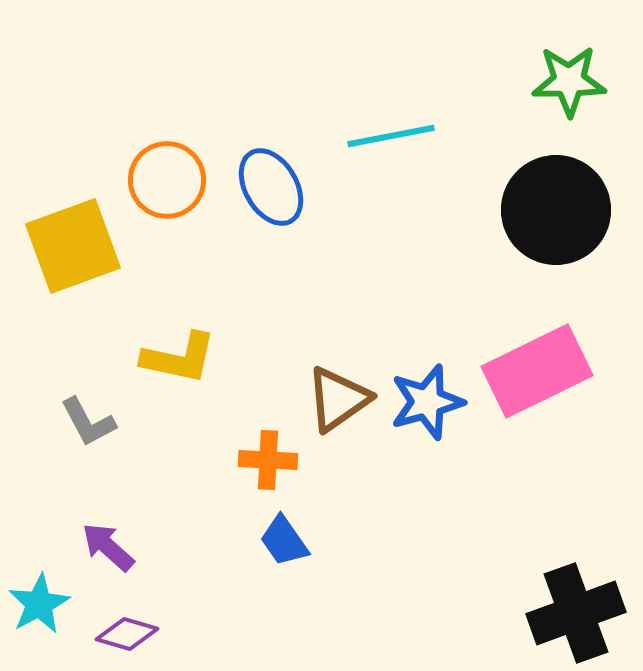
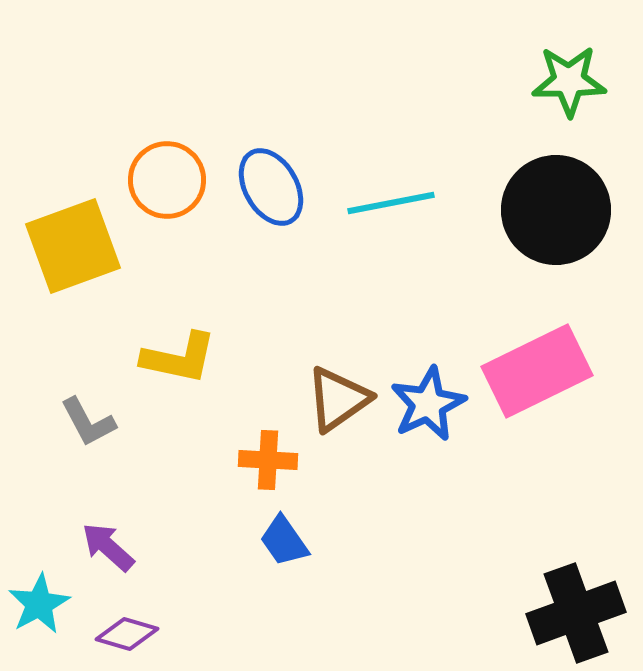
cyan line: moved 67 px down
blue star: moved 1 px right, 2 px down; rotated 10 degrees counterclockwise
